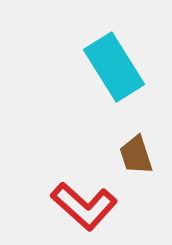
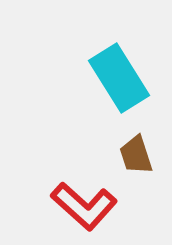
cyan rectangle: moved 5 px right, 11 px down
